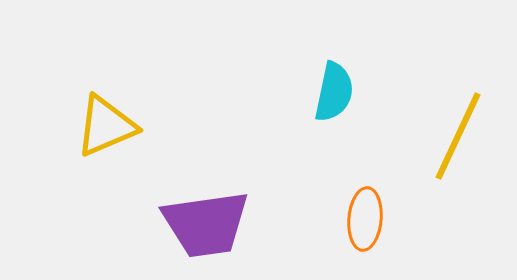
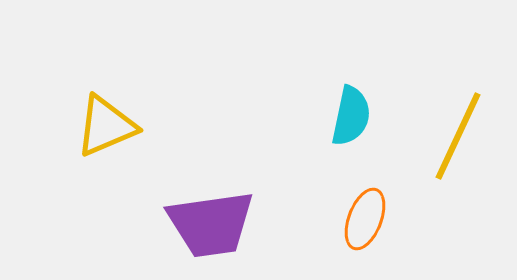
cyan semicircle: moved 17 px right, 24 px down
orange ellipse: rotated 16 degrees clockwise
purple trapezoid: moved 5 px right
